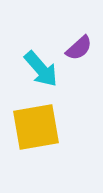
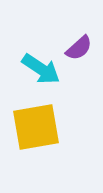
cyan arrow: rotated 15 degrees counterclockwise
